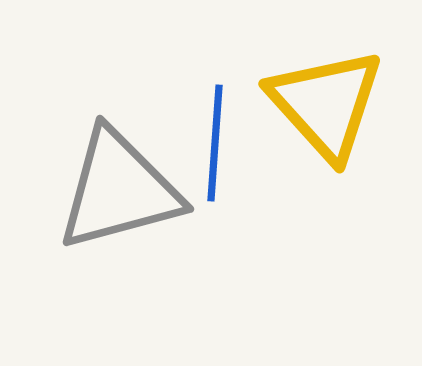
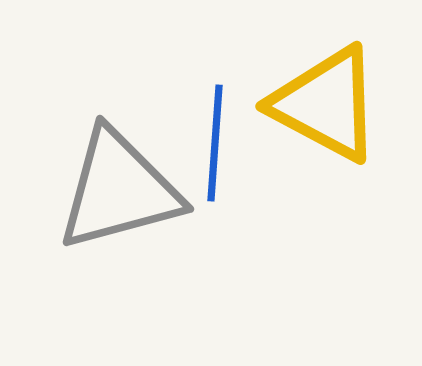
yellow triangle: rotated 20 degrees counterclockwise
